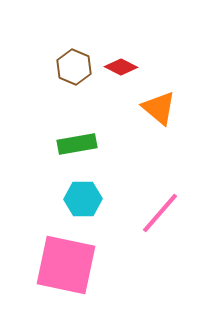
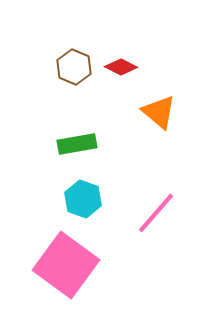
orange triangle: moved 4 px down
cyan hexagon: rotated 21 degrees clockwise
pink line: moved 4 px left
pink square: rotated 24 degrees clockwise
